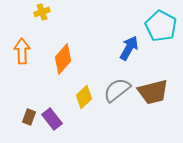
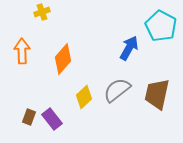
brown trapezoid: moved 4 px right, 2 px down; rotated 116 degrees clockwise
